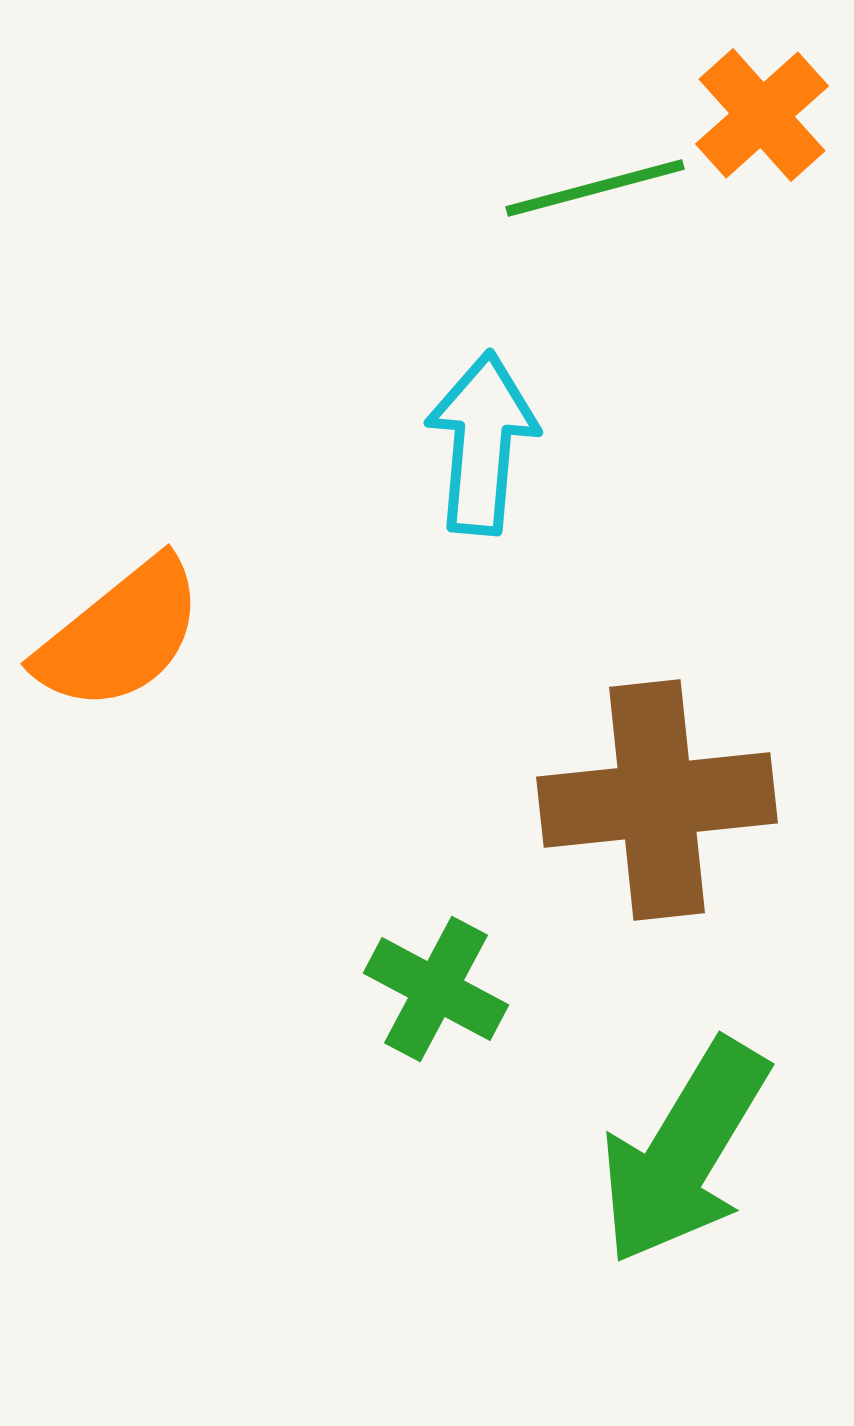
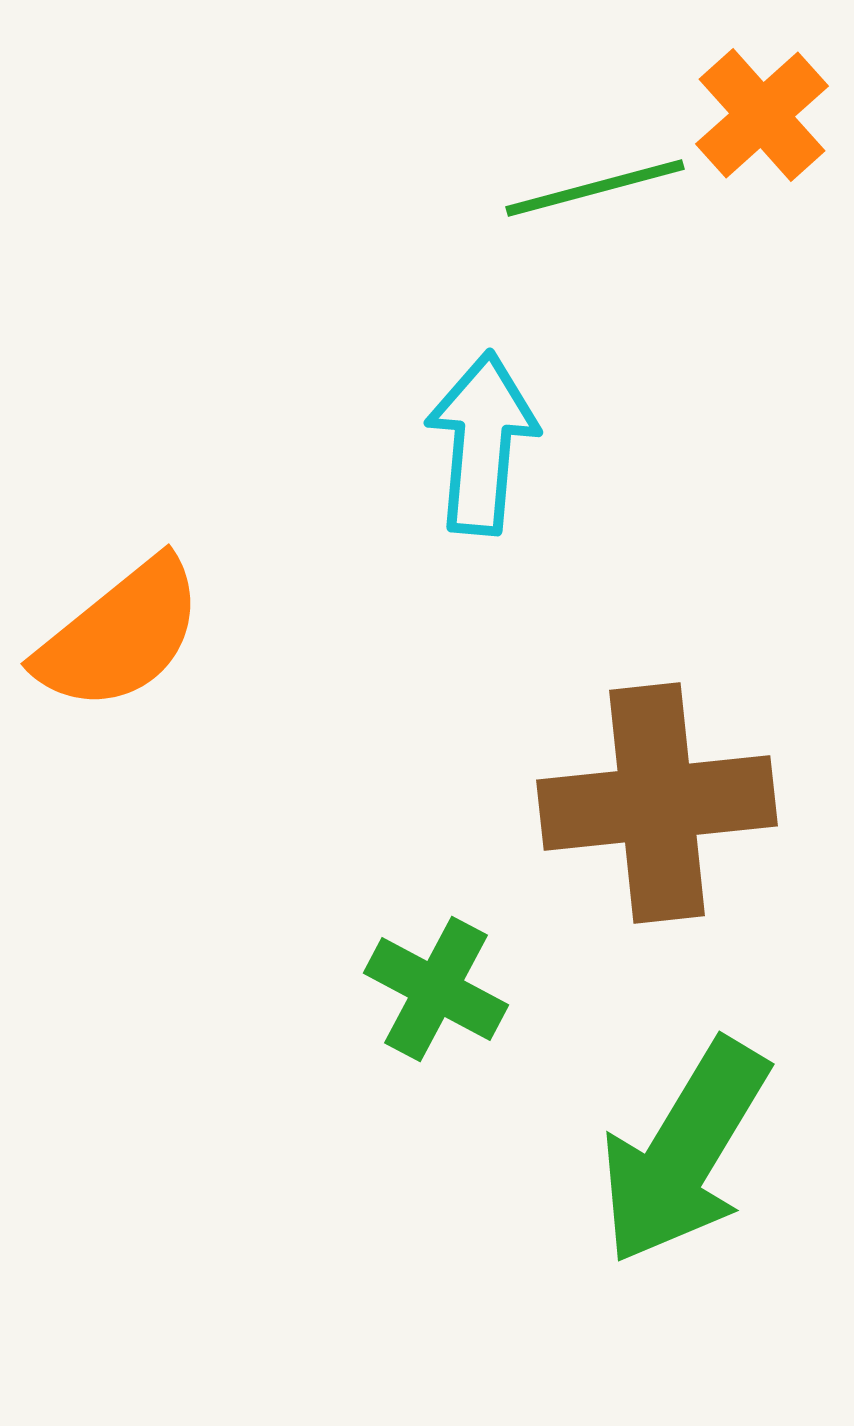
brown cross: moved 3 px down
